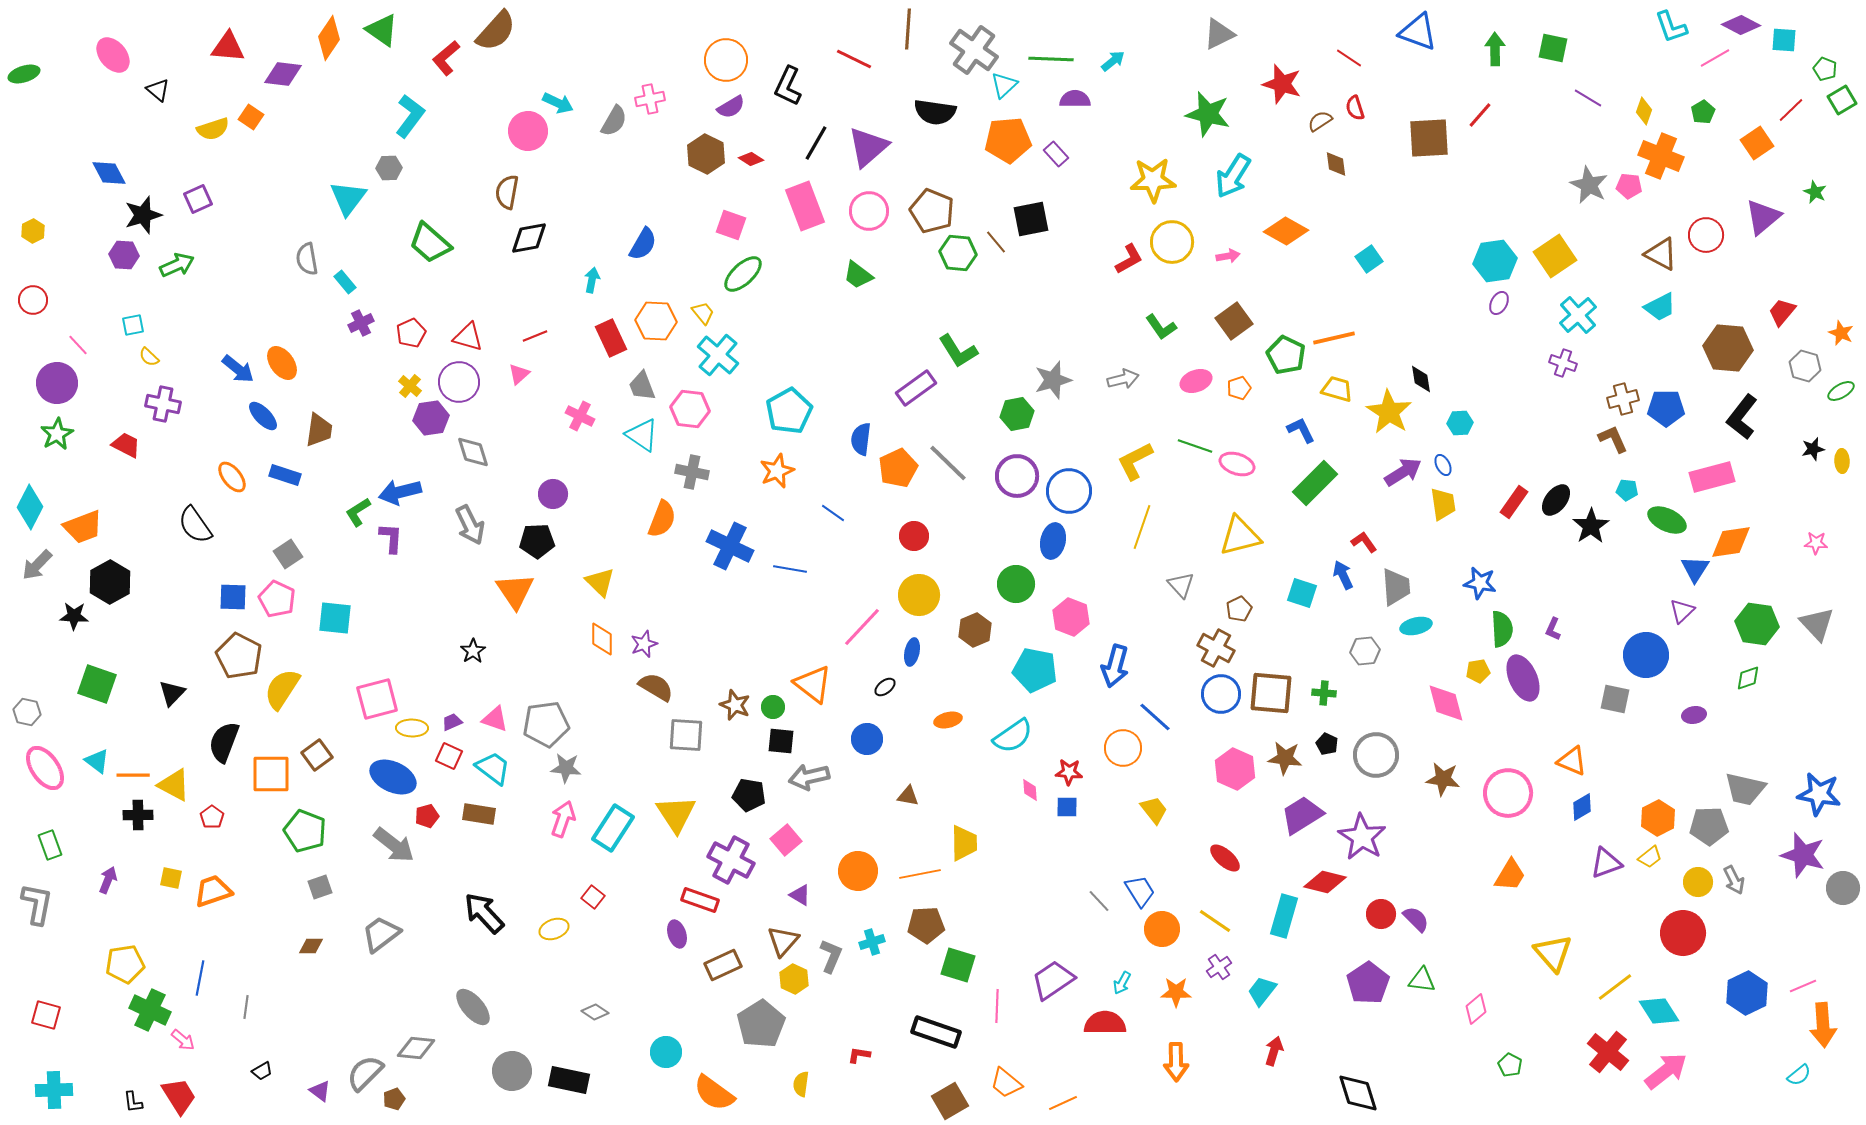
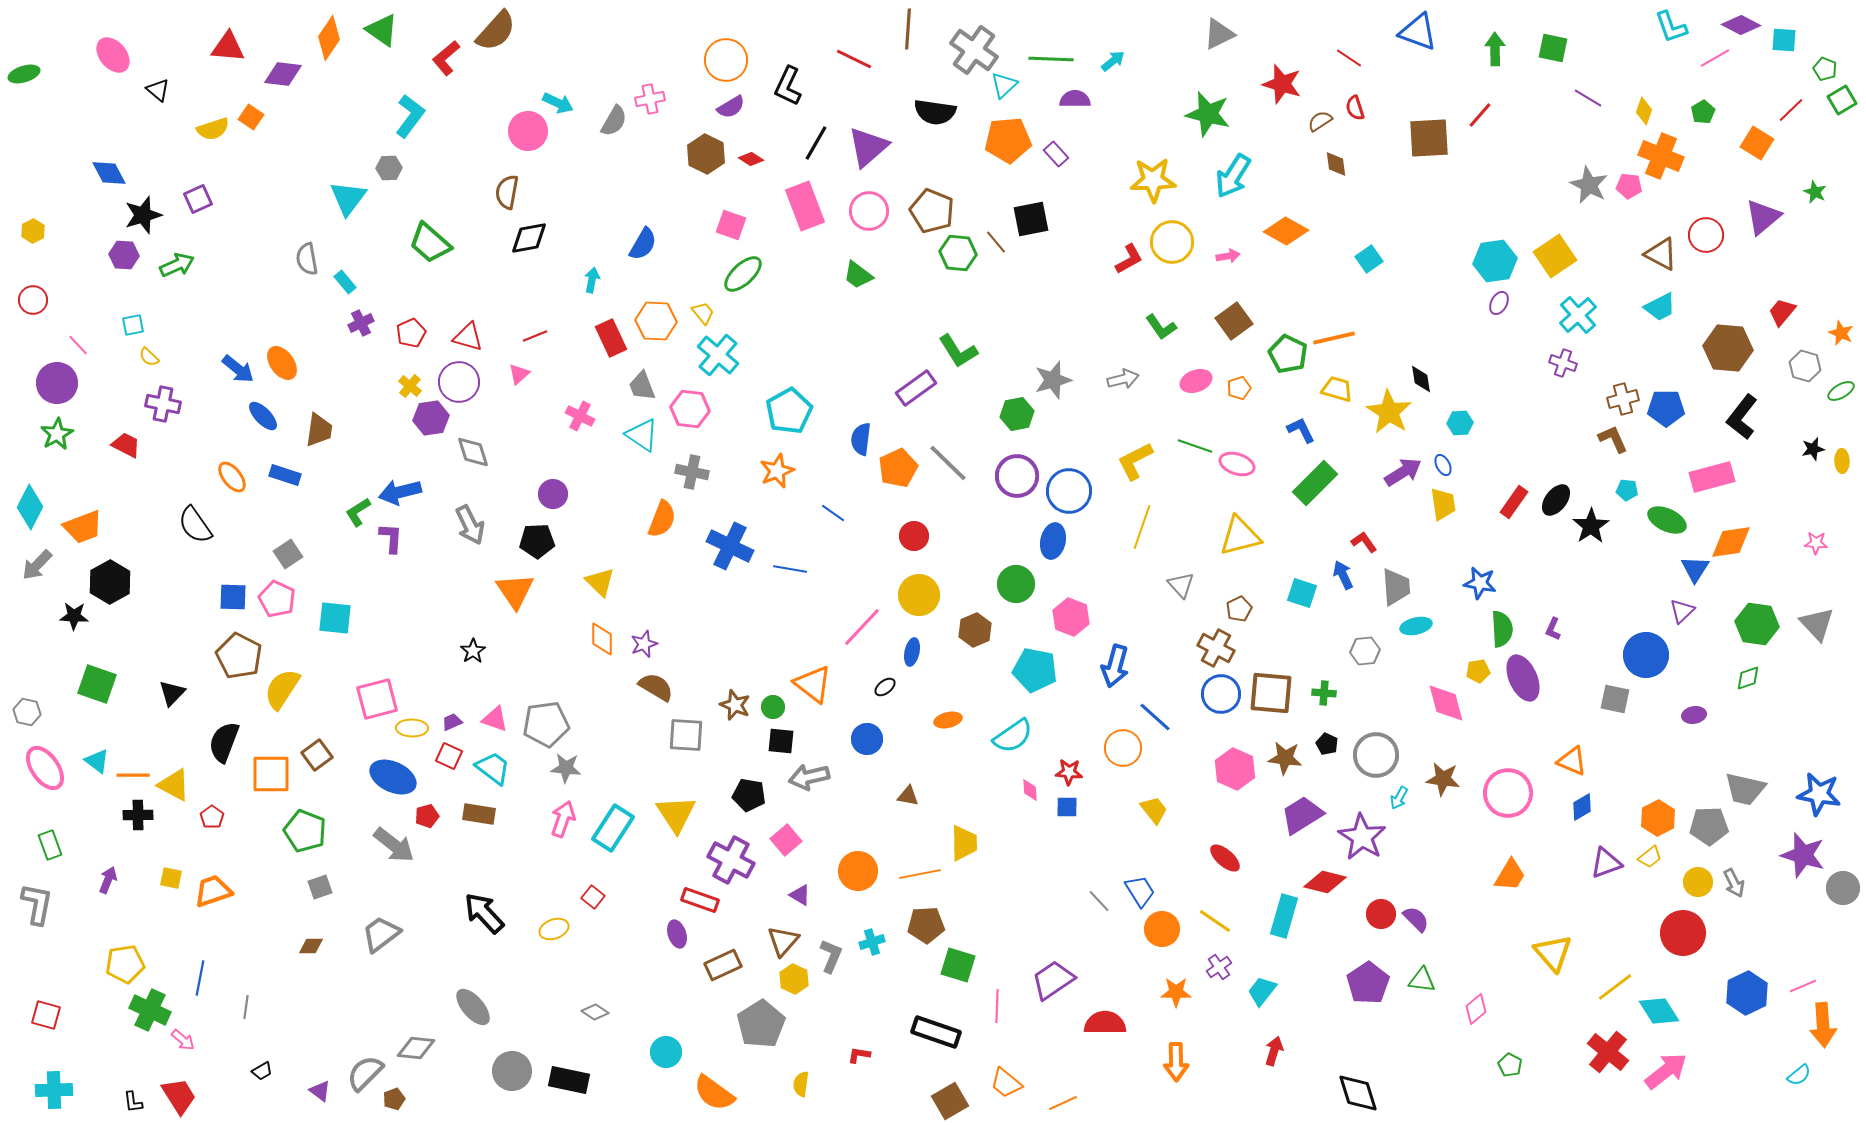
orange square at (1757, 143): rotated 24 degrees counterclockwise
green pentagon at (1286, 355): moved 2 px right, 1 px up
gray arrow at (1734, 880): moved 3 px down
cyan arrow at (1122, 983): moved 277 px right, 185 px up
